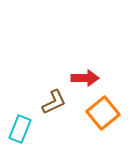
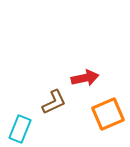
red arrow: rotated 12 degrees counterclockwise
orange square: moved 5 px right, 1 px down; rotated 16 degrees clockwise
